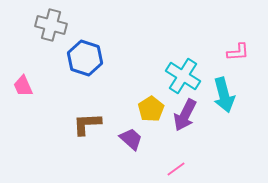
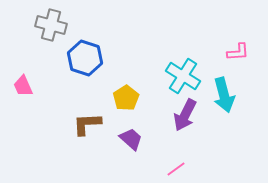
yellow pentagon: moved 25 px left, 11 px up
